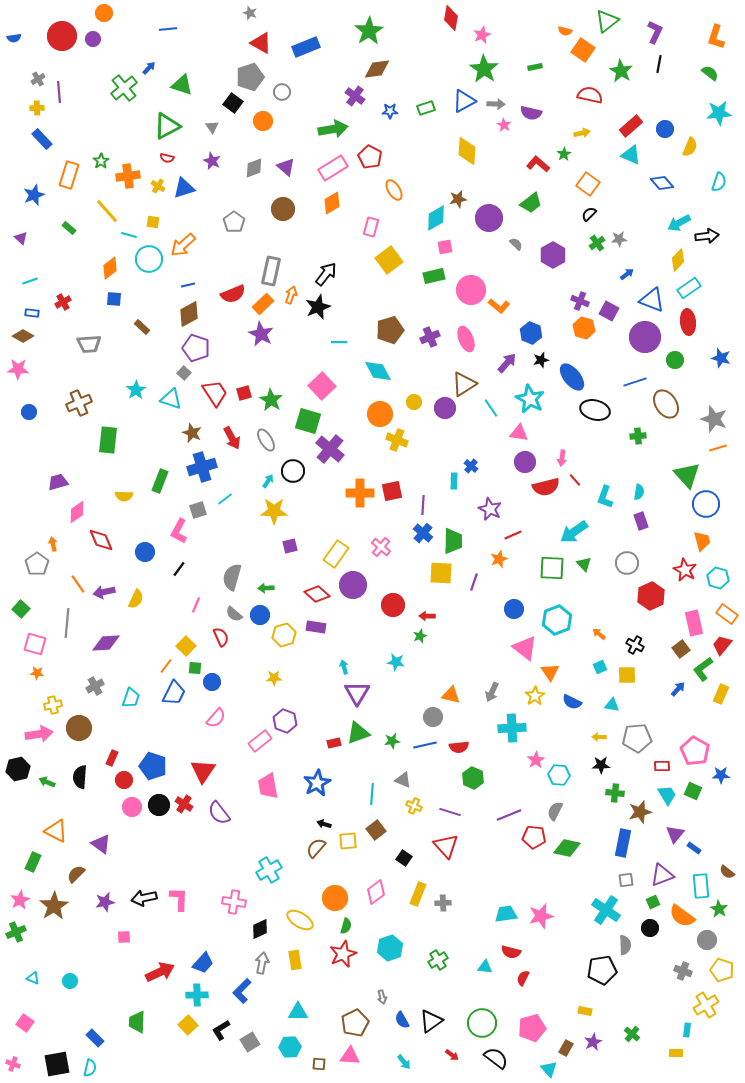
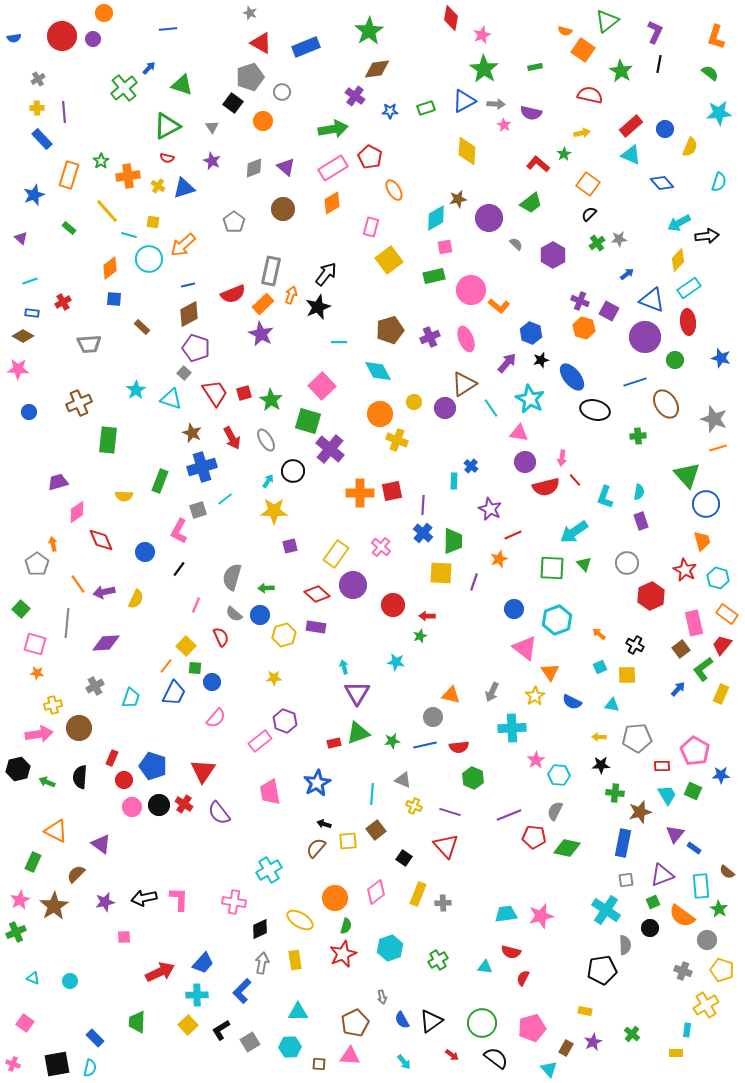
purple line at (59, 92): moved 5 px right, 20 px down
pink trapezoid at (268, 786): moved 2 px right, 6 px down
